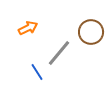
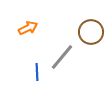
gray line: moved 3 px right, 4 px down
blue line: rotated 30 degrees clockwise
